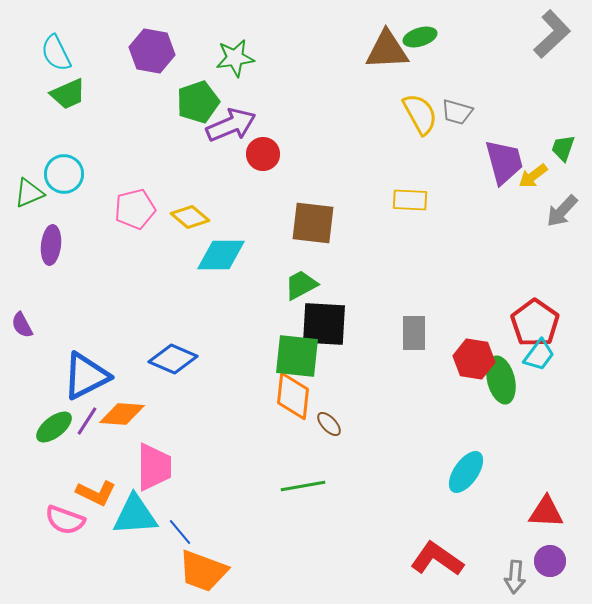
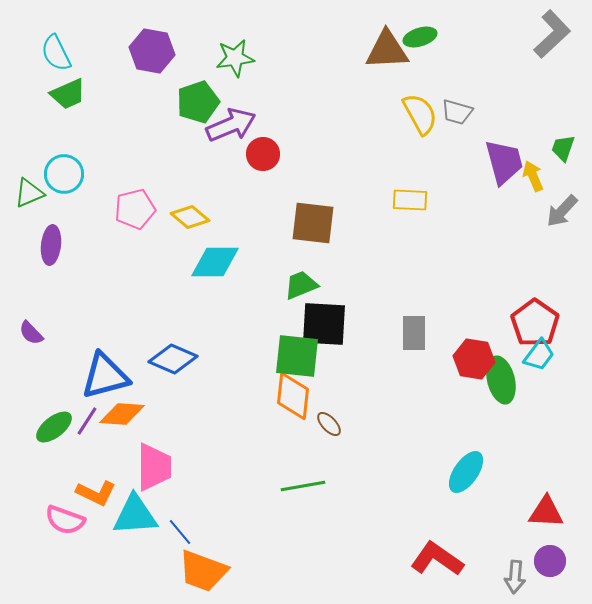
yellow arrow at (533, 176): rotated 104 degrees clockwise
cyan diamond at (221, 255): moved 6 px left, 7 px down
green trapezoid at (301, 285): rotated 6 degrees clockwise
purple semicircle at (22, 325): moved 9 px right, 8 px down; rotated 16 degrees counterclockwise
blue triangle at (86, 376): moved 19 px right; rotated 12 degrees clockwise
